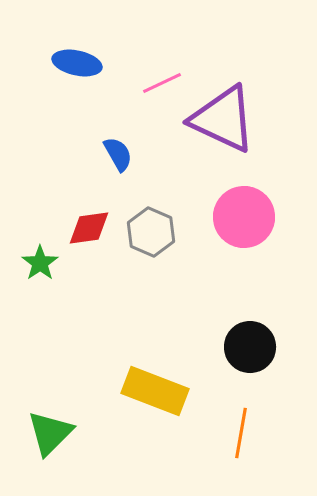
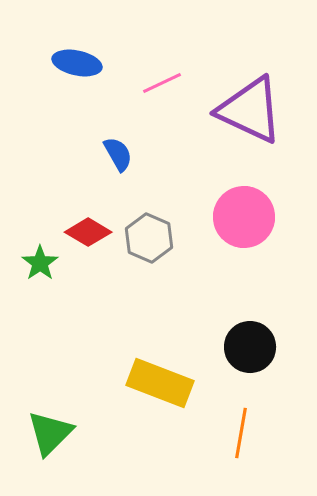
purple triangle: moved 27 px right, 9 px up
red diamond: moved 1 px left, 4 px down; rotated 39 degrees clockwise
gray hexagon: moved 2 px left, 6 px down
yellow rectangle: moved 5 px right, 8 px up
